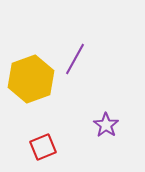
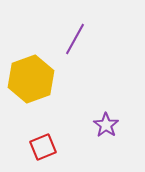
purple line: moved 20 px up
